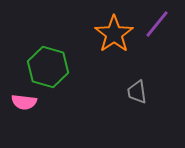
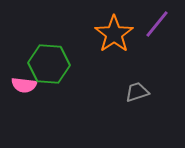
green hexagon: moved 1 px right, 3 px up; rotated 12 degrees counterclockwise
gray trapezoid: rotated 80 degrees clockwise
pink semicircle: moved 17 px up
